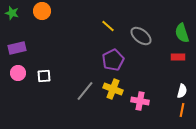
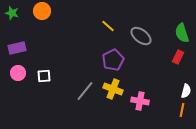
red rectangle: rotated 64 degrees counterclockwise
white semicircle: moved 4 px right
